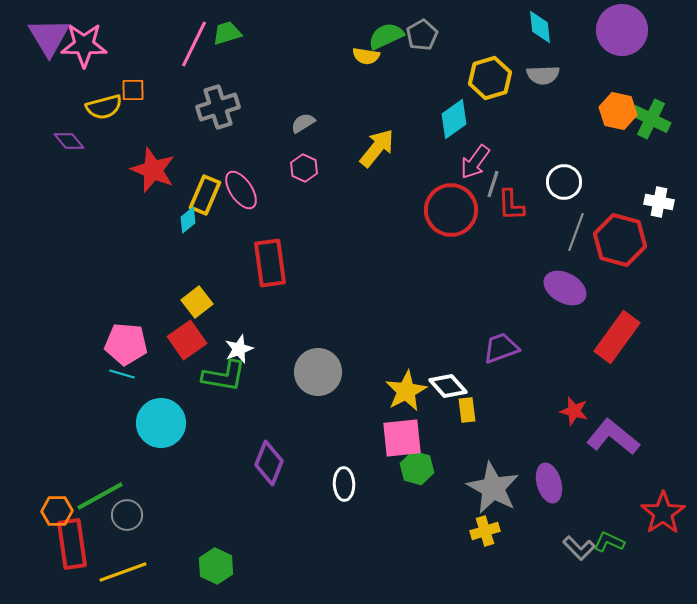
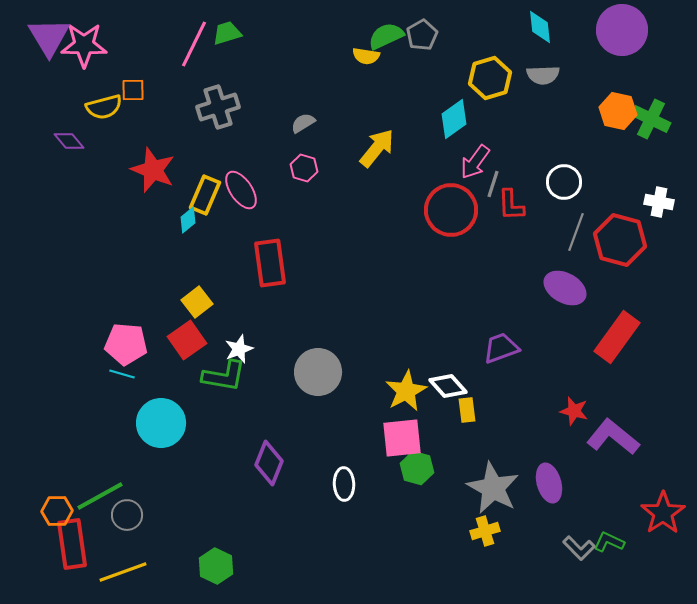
pink hexagon at (304, 168): rotated 8 degrees counterclockwise
